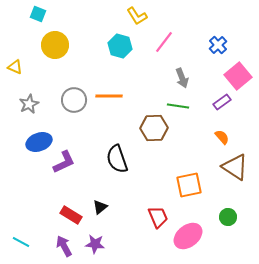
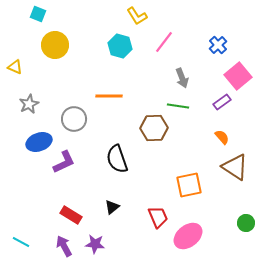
gray circle: moved 19 px down
black triangle: moved 12 px right
green circle: moved 18 px right, 6 px down
